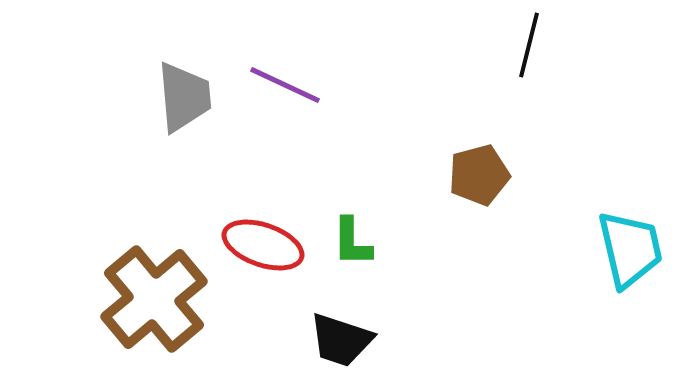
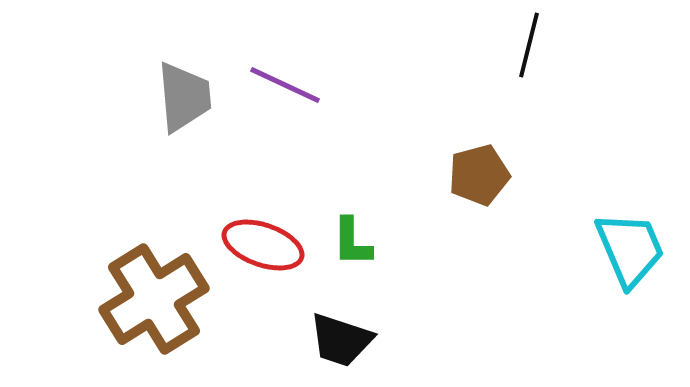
cyan trapezoid: rotated 10 degrees counterclockwise
brown cross: rotated 8 degrees clockwise
